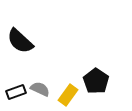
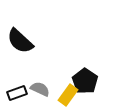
black pentagon: moved 11 px left
black rectangle: moved 1 px right, 1 px down
